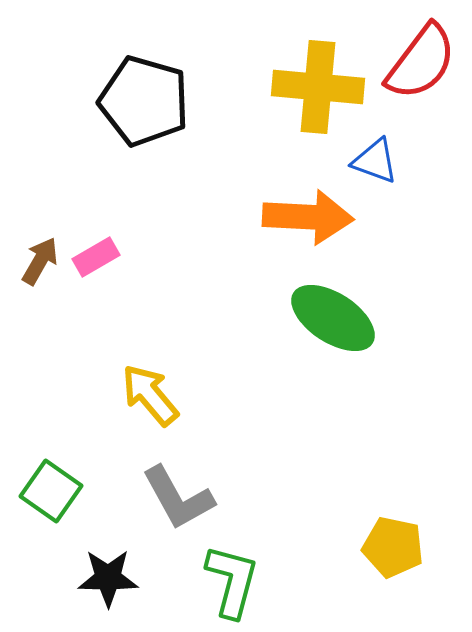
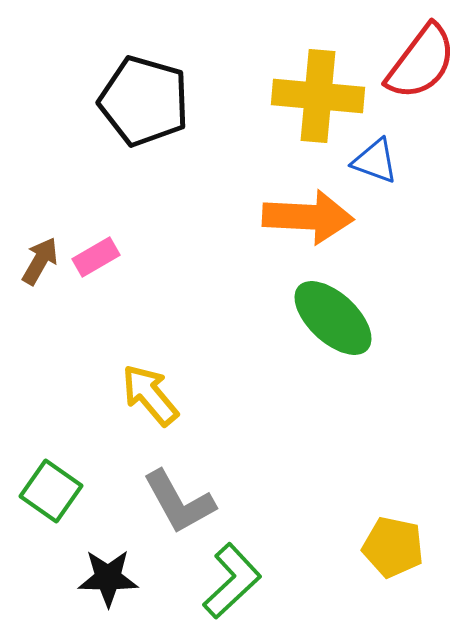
yellow cross: moved 9 px down
green ellipse: rotated 10 degrees clockwise
gray L-shape: moved 1 px right, 4 px down
green L-shape: rotated 32 degrees clockwise
